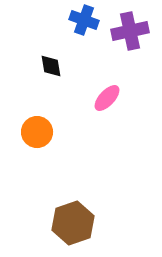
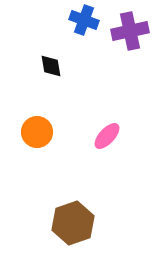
pink ellipse: moved 38 px down
